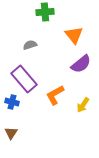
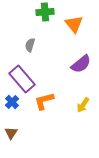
orange triangle: moved 11 px up
gray semicircle: rotated 56 degrees counterclockwise
purple rectangle: moved 2 px left
orange L-shape: moved 11 px left, 6 px down; rotated 15 degrees clockwise
blue cross: rotated 32 degrees clockwise
